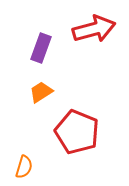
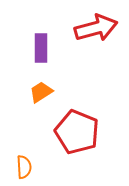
red arrow: moved 2 px right, 1 px up
purple rectangle: rotated 20 degrees counterclockwise
orange semicircle: rotated 20 degrees counterclockwise
